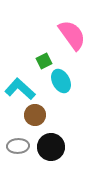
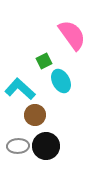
black circle: moved 5 px left, 1 px up
